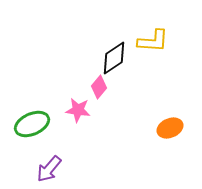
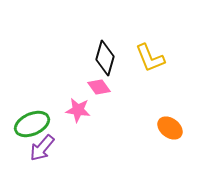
yellow L-shape: moved 3 px left, 17 px down; rotated 64 degrees clockwise
black diamond: moved 9 px left; rotated 40 degrees counterclockwise
pink diamond: rotated 75 degrees counterclockwise
orange ellipse: rotated 60 degrees clockwise
purple arrow: moved 7 px left, 21 px up
